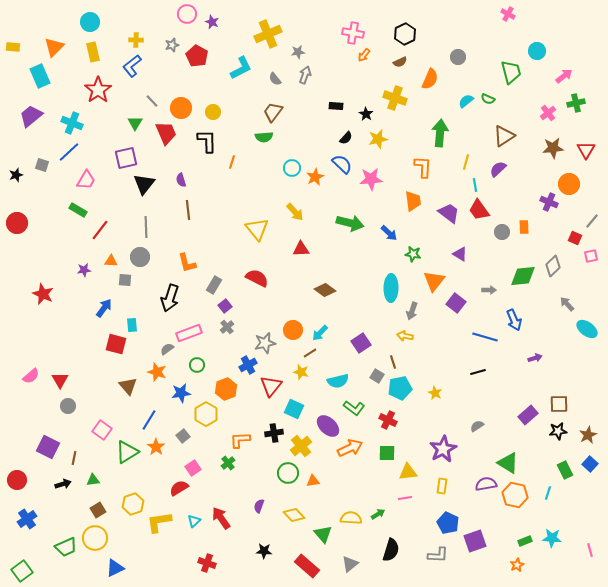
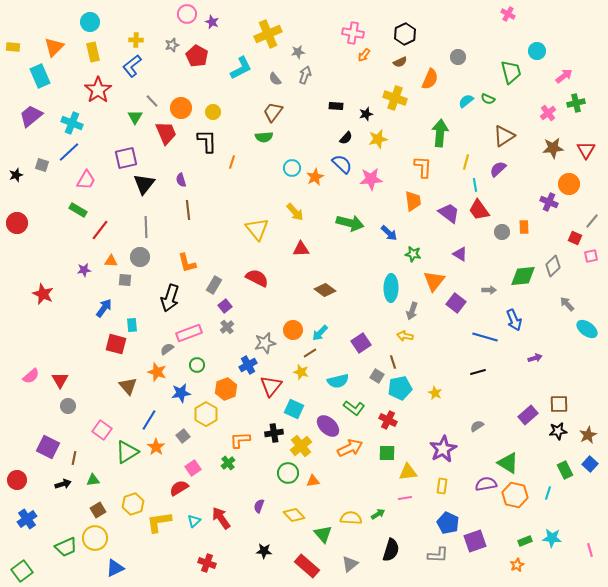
black star at (366, 114): rotated 24 degrees clockwise
green triangle at (135, 123): moved 6 px up
